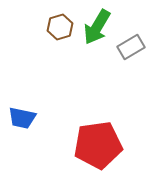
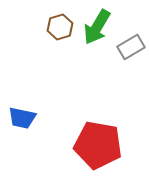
red pentagon: rotated 18 degrees clockwise
